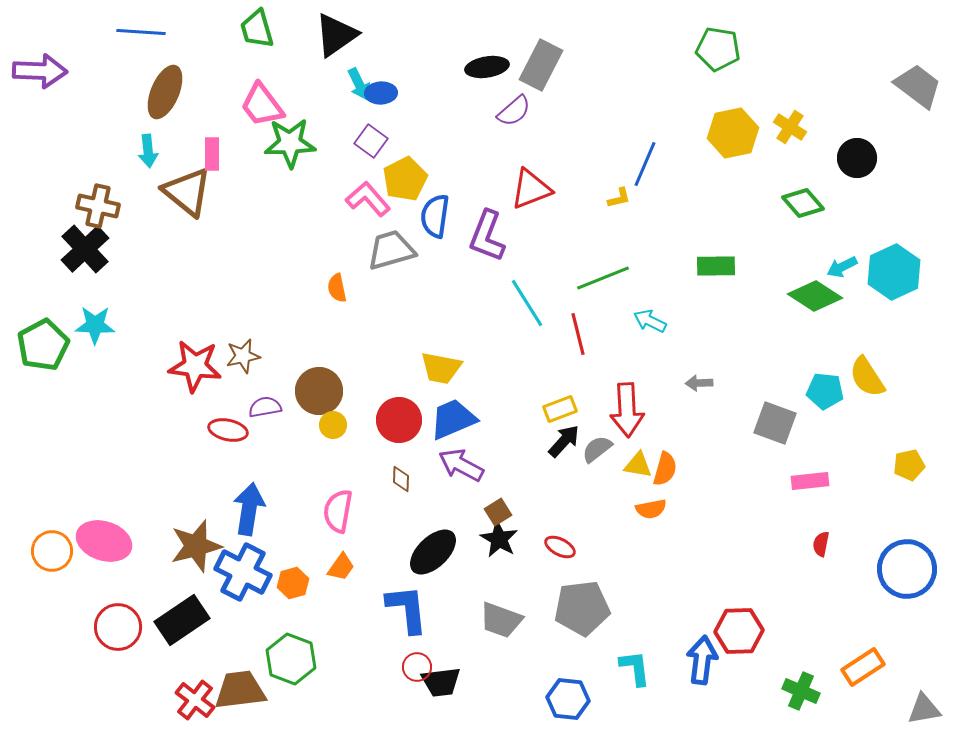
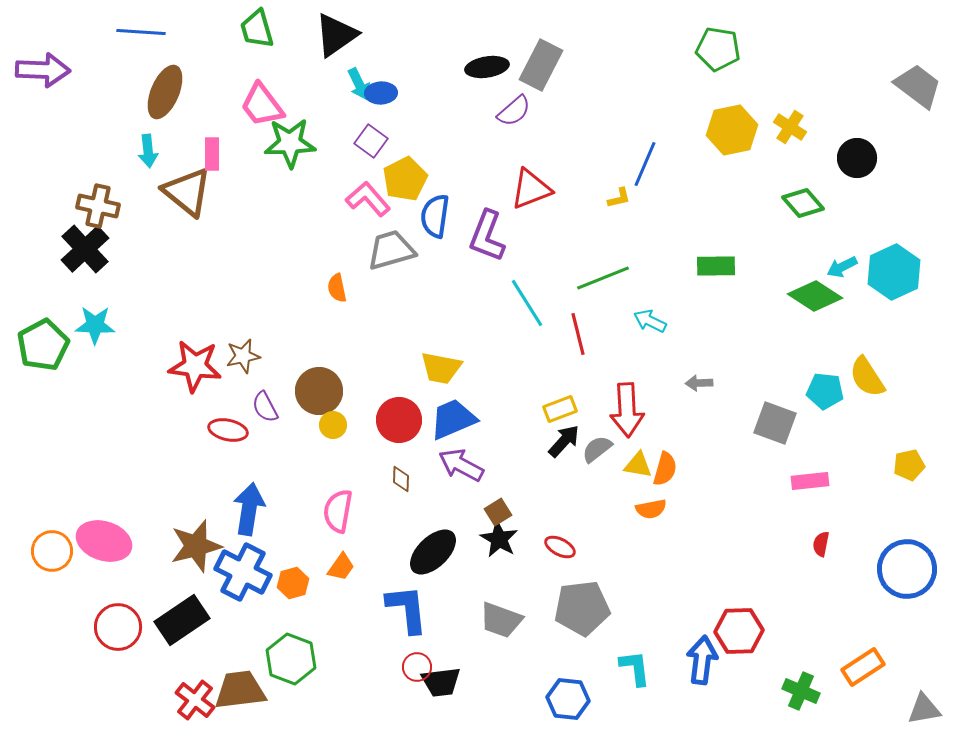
purple arrow at (40, 71): moved 3 px right, 1 px up
yellow hexagon at (733, 133): moved 1 px left, 3 px up
purple semicircle at (265, 407): rotated 108 degrees counterclockwise
